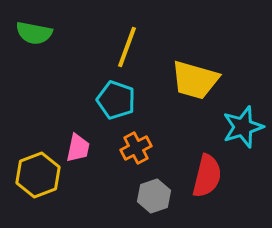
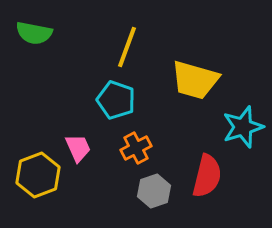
pink trapezoid: rotated 36 degrees counterclockwise
gray hexagon: moved 5 px up
